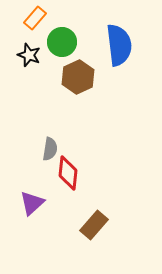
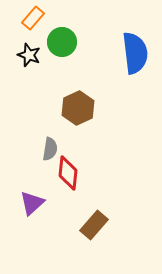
orange rectangle: moved 2 px left
blue semicircle: moved 16 px right, 8 px down
brown hexagon: moved 31 px down
